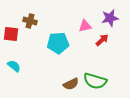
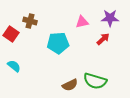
purple star: rotated 12 degrees clockwise
pink triangle: moved 3 px left, 4 px up
red square: rotated 28 degrees clockwise
red arrow: moved 1 px right, 1 px up
brown semicircle: moved 1 px left, 1 px down
